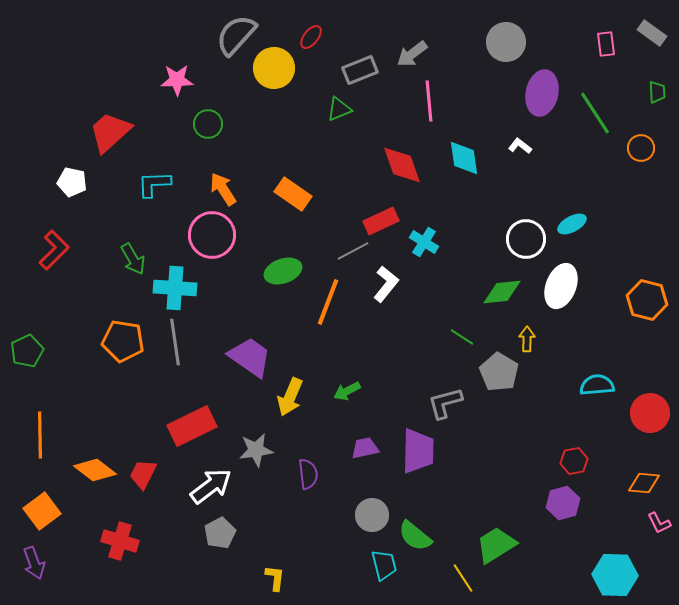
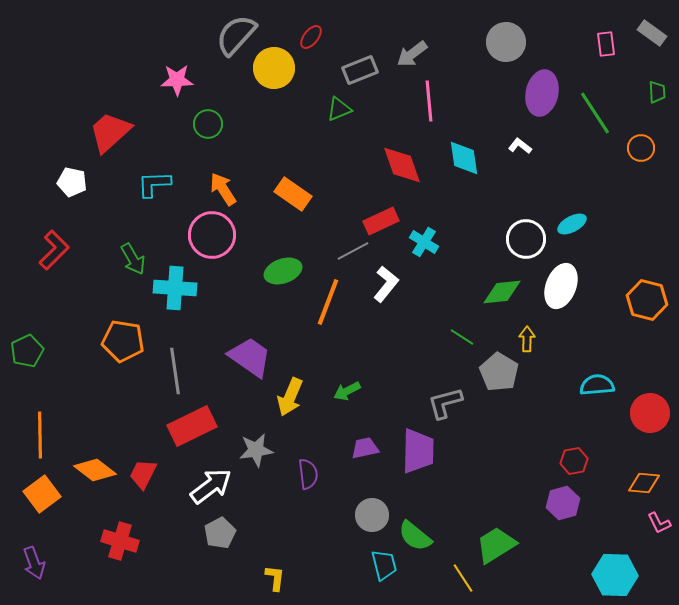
gray line at (175, 342): moved 29 px down
orange square at (42, 511): moved 17 px up
